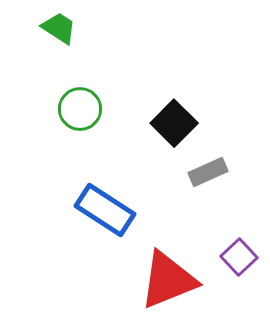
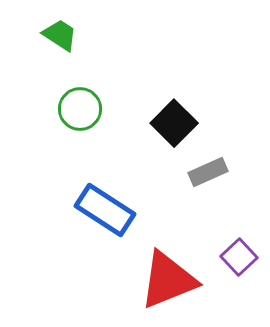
green trapezoid: moved 1 px right, 7 px down
